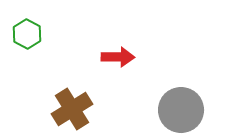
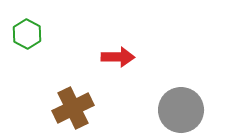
brown cross: moved 1 px right, 1 px up; rotated 6 degrees clockwise
